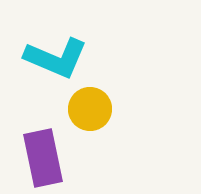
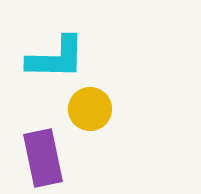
cyan L-shape: rotated 22 degrees counterclockwise
